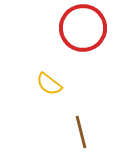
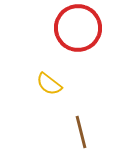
red circle: moved 5 px left
